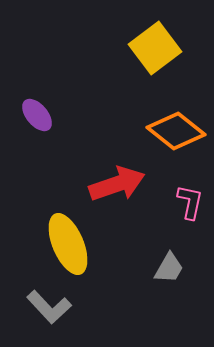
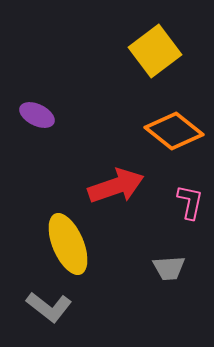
yellow square: moved 3 px down
purple ellipse: rotated 24 degrees counterclockwise
orange diamond: moved 2 px left
red arrow: moved 1 px left, 2 px down
gray trapezoid: rotated 56 degrees clockwise
gray L-shape: rotated 9 degrees counterclockwise
